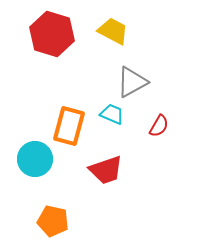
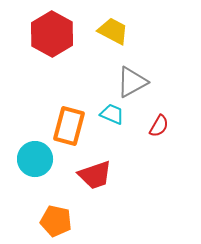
red hexagon: rotated 12 degrees clockwise
red trapezoid: moved 11 px left, 5 px down
orange pentagon: moved 3 px right
